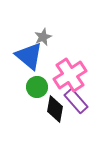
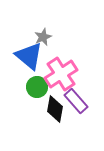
pink cross: moved 9 px left, 1 px up
